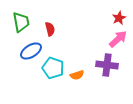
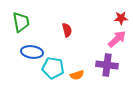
red star: moved 2 px right; rotated 24 degrees clockwise
red semicircle: moved 17 px right, 1 px down
pink arrow: moved 1 px left
blue ellipse: moved 1 px right, 1 px down; rotated 40 degrees clockwise
cyan pentagon: rotated 10 degrees counterclockwise
